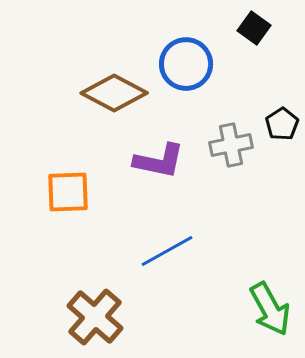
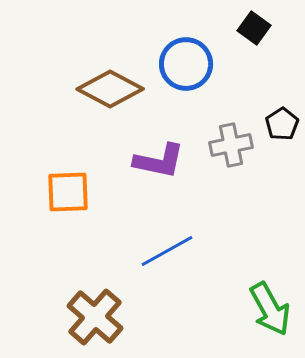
brown diamond: moved 4 px left, 4 px up
